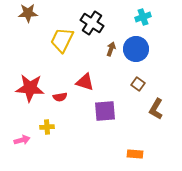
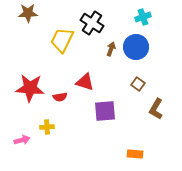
blue circle: moved 2 px up
